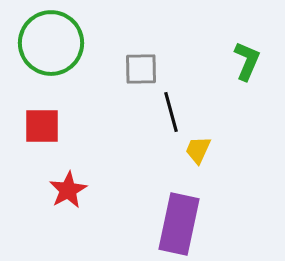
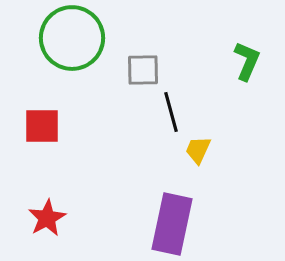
green circle: moved 21 px right, 5 px up
gray square: moved 2 px right, 1 px down
red star: moved 21 px left, 28 px down
purple rectangle: moved 7 px left
